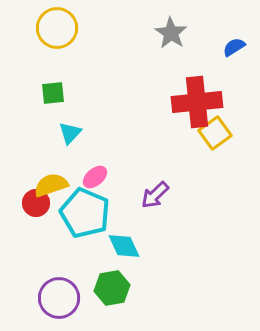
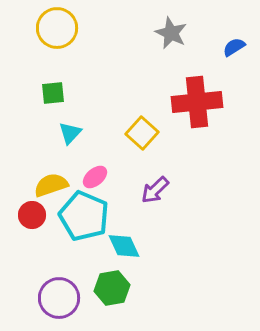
gray star: rotated 8 degrees counterclockwise
yellow square: moved 73 px left; rotated 12 degrees counterclockwise
purple arrow: moved 5 px up
red circle: moved 4 px left, 12 px down
cyan pentagon: moved 1 px left, 3 px down
